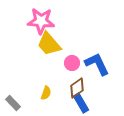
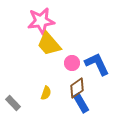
pink star: rotated 12 degrees counterclockwise
